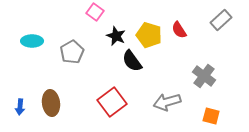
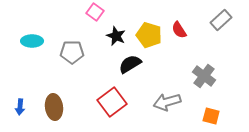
gray pentagon: rotated 30 degrees clockwise
black semicircle: moved 2 px left, 3 px down; rotated 95 degrees clockwise
brown ellipse: moved 3 px right, 4 px down
